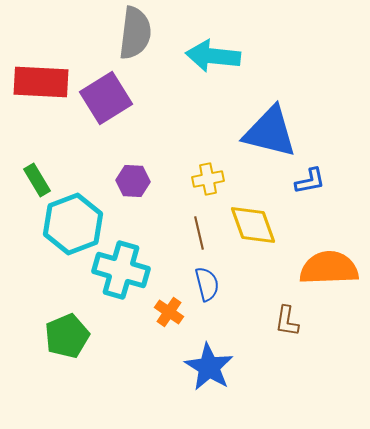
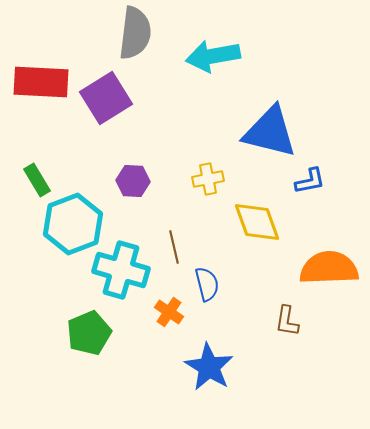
cyan arrow: rotated 16 degrees counterclockwise
yellow diamond: moved 4 px right, 3 px up
brown line: moved 25 px left, 14 px down
green pentagon: moved 22 px right, 3 px up
